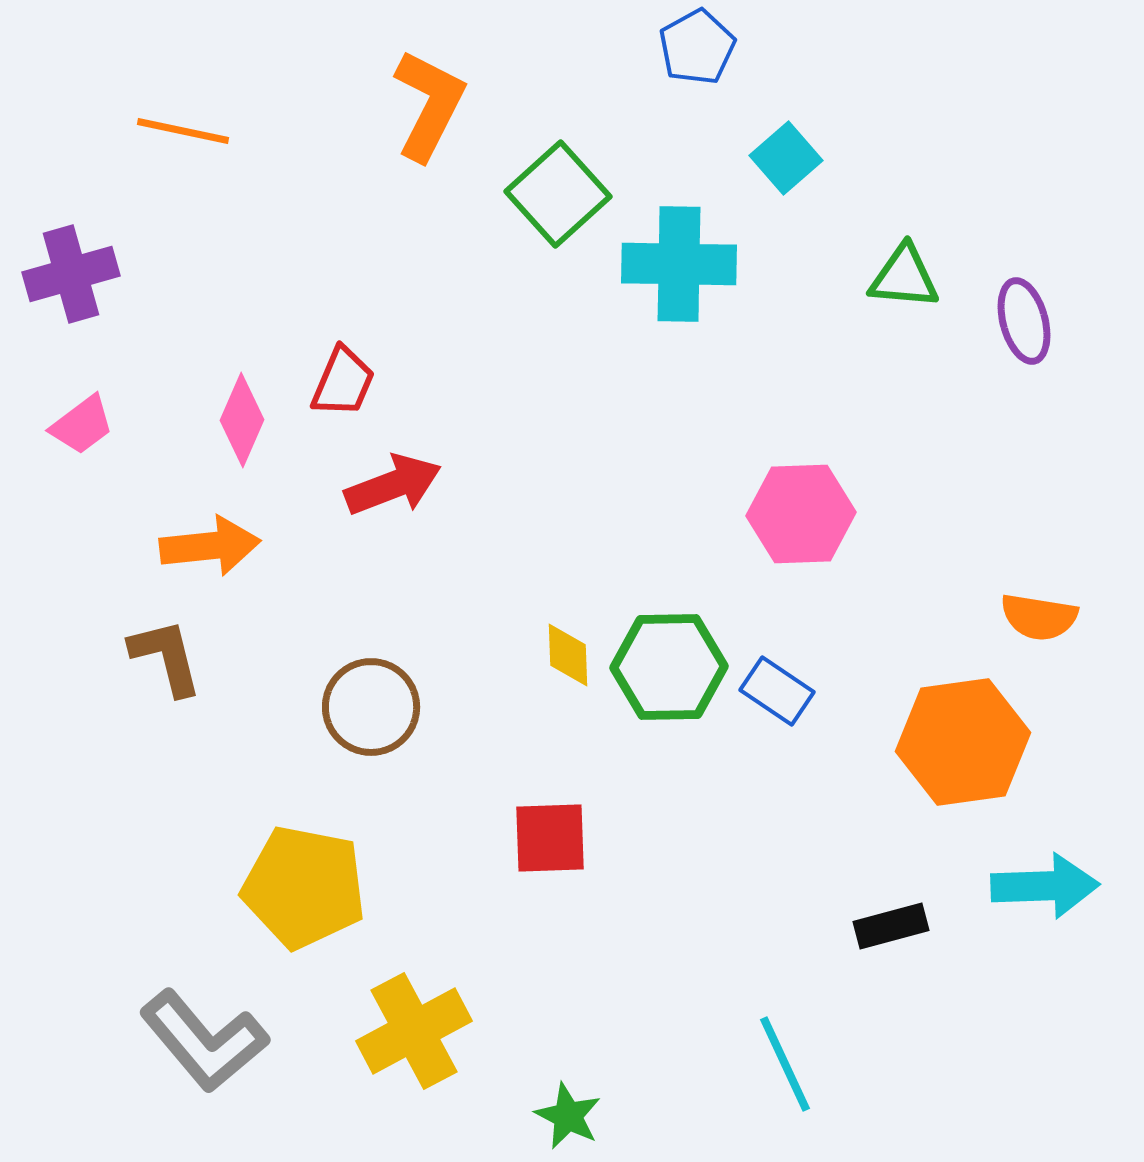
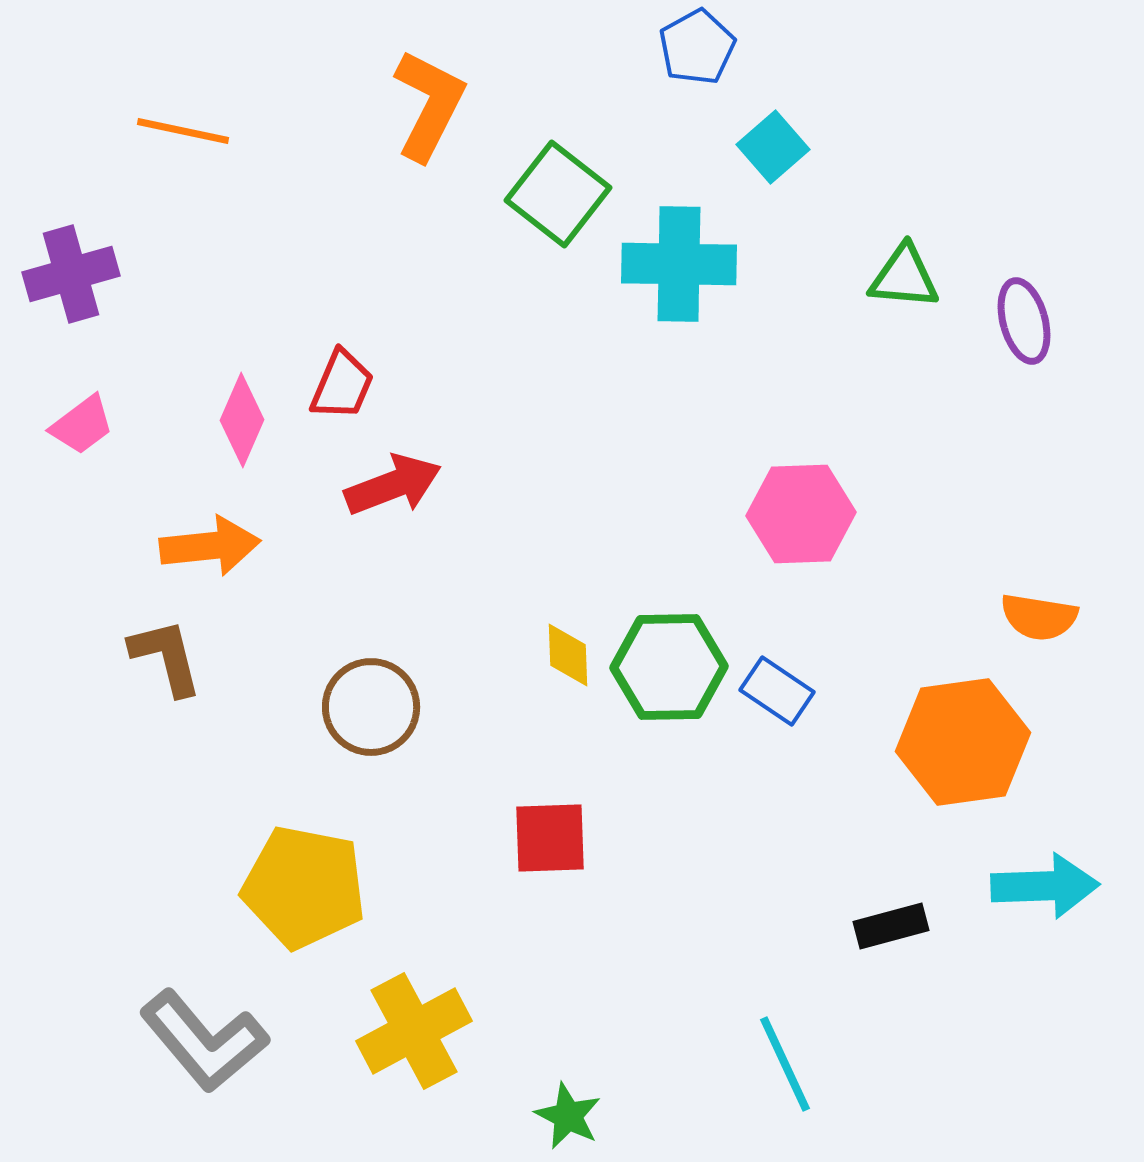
cyan square: moved 13 px left, 11 px up
green square: rotated 10 degrees counterclockwise
red trapezoid: moved 1 px left, 3 px down
